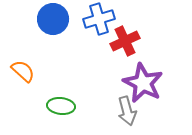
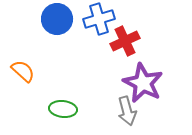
blue circle: moved 4 px right
green ellipse: moved 2 px right, 3 px down
